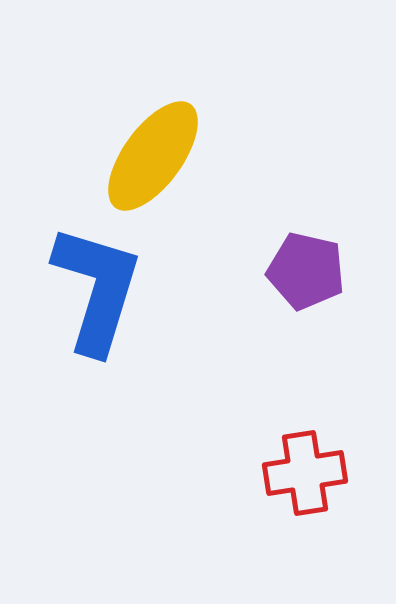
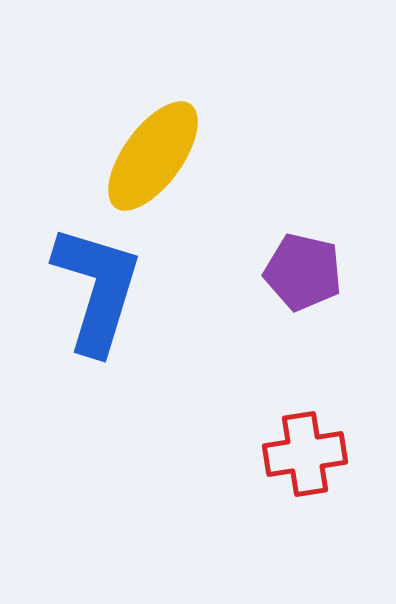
purple pentagon: moved 3 px left, 1 px down
red cross: moved 19 px up
